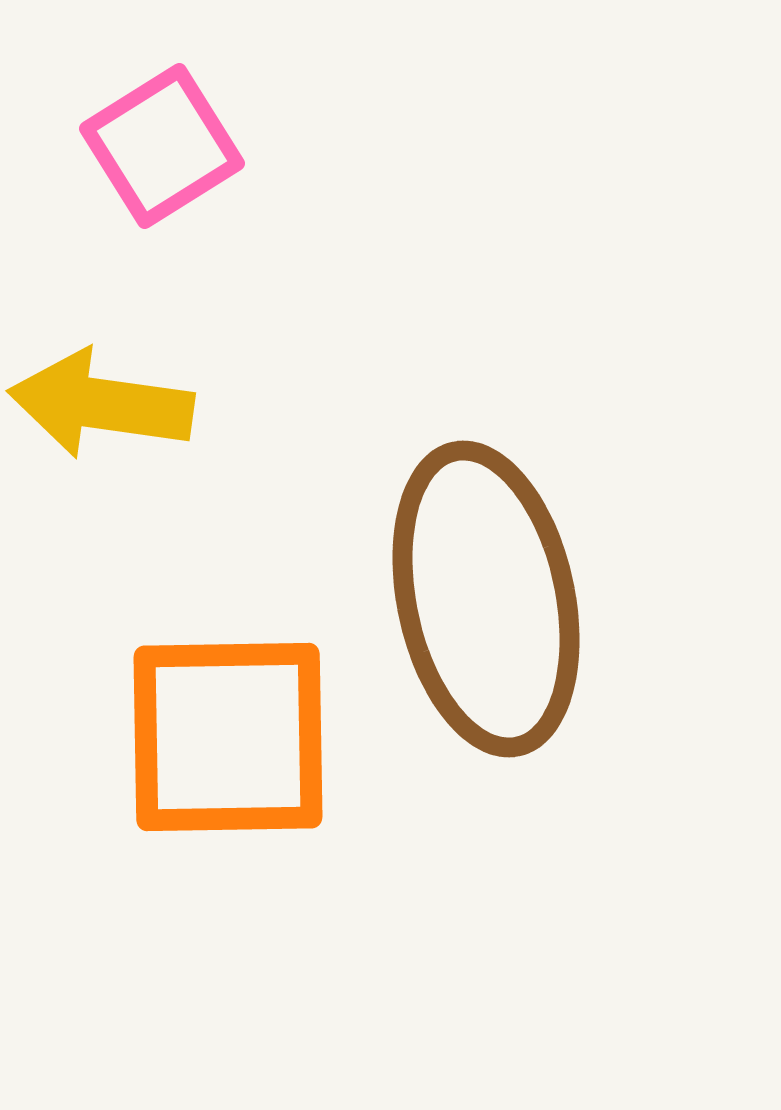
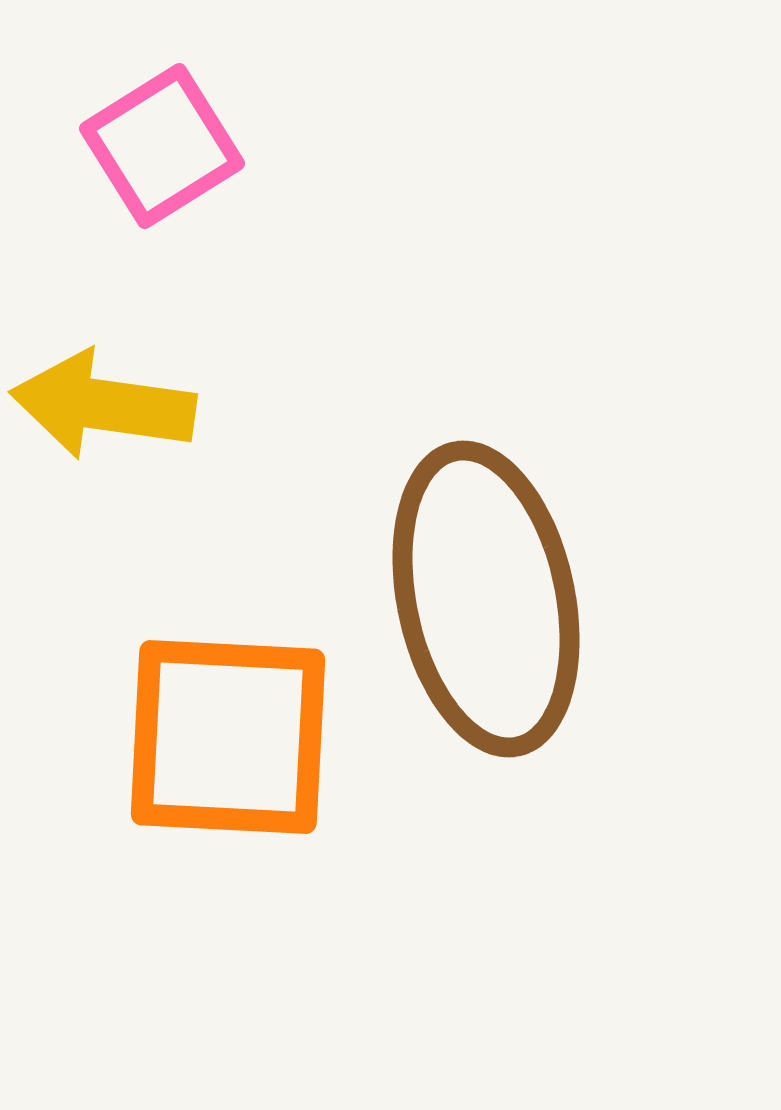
yellow arrow: moved 2 px right, 1 px down
orange square: rotated 4 degrees clockwise
